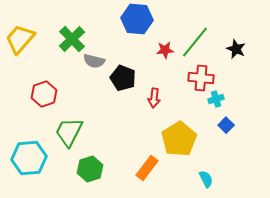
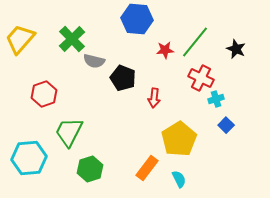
red cross: rotated 20 degrees clockwise
cyan semicircle: moved 27 px left
